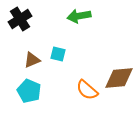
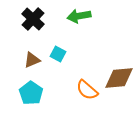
black cross: moved 13 px right; rotated 15 degrees counterclockwise
cyan square: rotated 14 degrees clockwise
cyan pentagon: moved 2 px right, 2 px down; rotated 10 degrees clockwise
